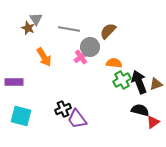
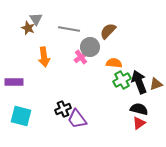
orange arrow: rotated 24 degrees clockwise
black semicircle: moved 1 px left, 1 px up
red triangle: moved 14 px left, 1 px down
